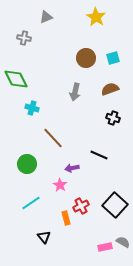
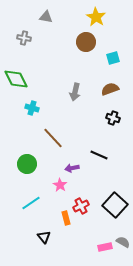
gray triangle: rotated 32 degrees clockwise
brown circle: moved 16 px up
